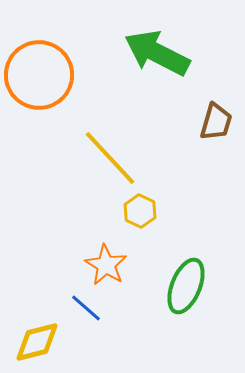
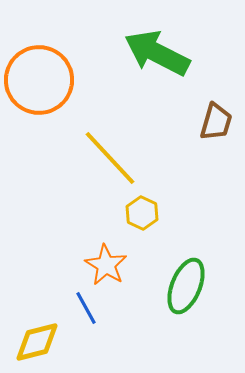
orange circle: moved 5 px down
yellow hexagon: moved 2 px right, 2 px down
blue line: rotated 20 degrees clockwise
